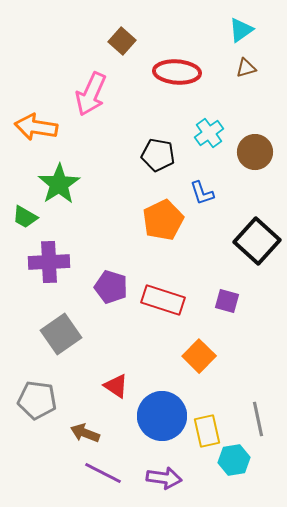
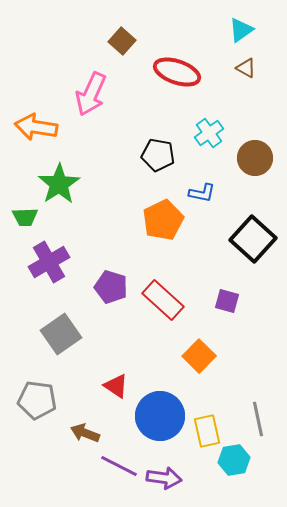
brown triangle: rotated 45 degrees clockwise
red ellipse: rotated 15 degrees clockwise
brown circle: moved 6 px down
blue L-shape: rotated 60 degrees counterclockwise
green trapezoid: rotated 32 degrees counterclockwise
black square: moved 4 px left, 2 px up
purple cross: rotated 27 degrees counterclockwise
red rectangle: rotated 24 degrees clockwise
blue circle: moved 2 px left
purple line: moved 16 px right, 7 px up
